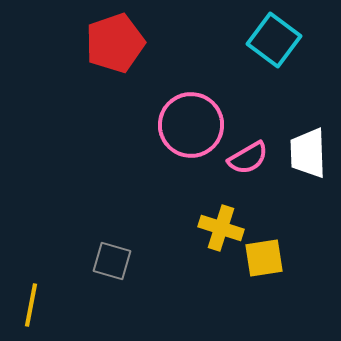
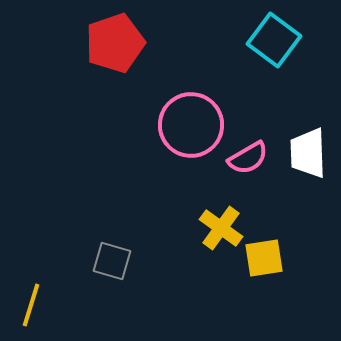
yellow cross: rotated 18 degrees clockwise
yellow line: rotated 6 degrees clockwise
